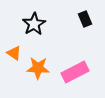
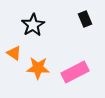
black star: moved 1 px left, 1 px down
